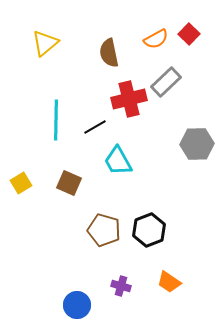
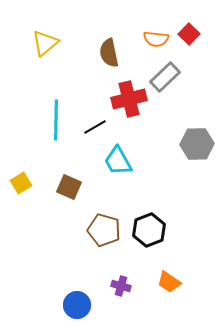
orange semicircle: rotated 35 degrees clockwise
gray rectangle: moved 1 px left, 5 px up
brown square: moved 4 px down
